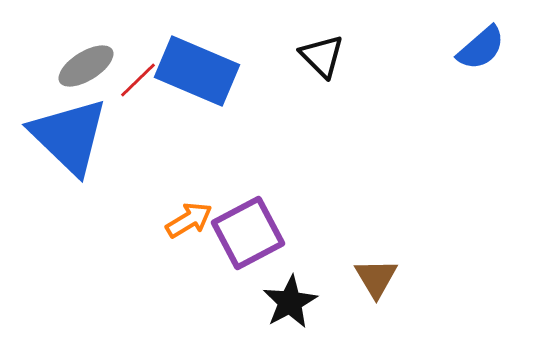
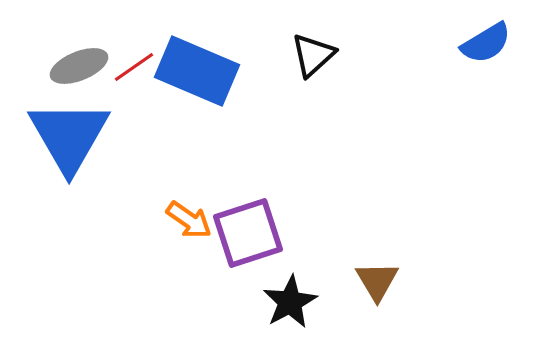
blue semicircle: moved 5 px right, 5 px up; rotated 10 degrees clockwise
black triangle: moved 9 px left, 1 px up; rotated 33 degrees clockwise
gray ellipse: moved 7 px left; rotated 10 degrees clockwise
red line: moved 4 px left, 13 px up; rotated 9 degrees clockwise
blue triangle: rotated 16 degrees clockwise
orange arrow: rotated 66 degrees clockwise
purple square: rotated 10 degrees clockwise
brown triangle: moved 1 px right, 3 px down
